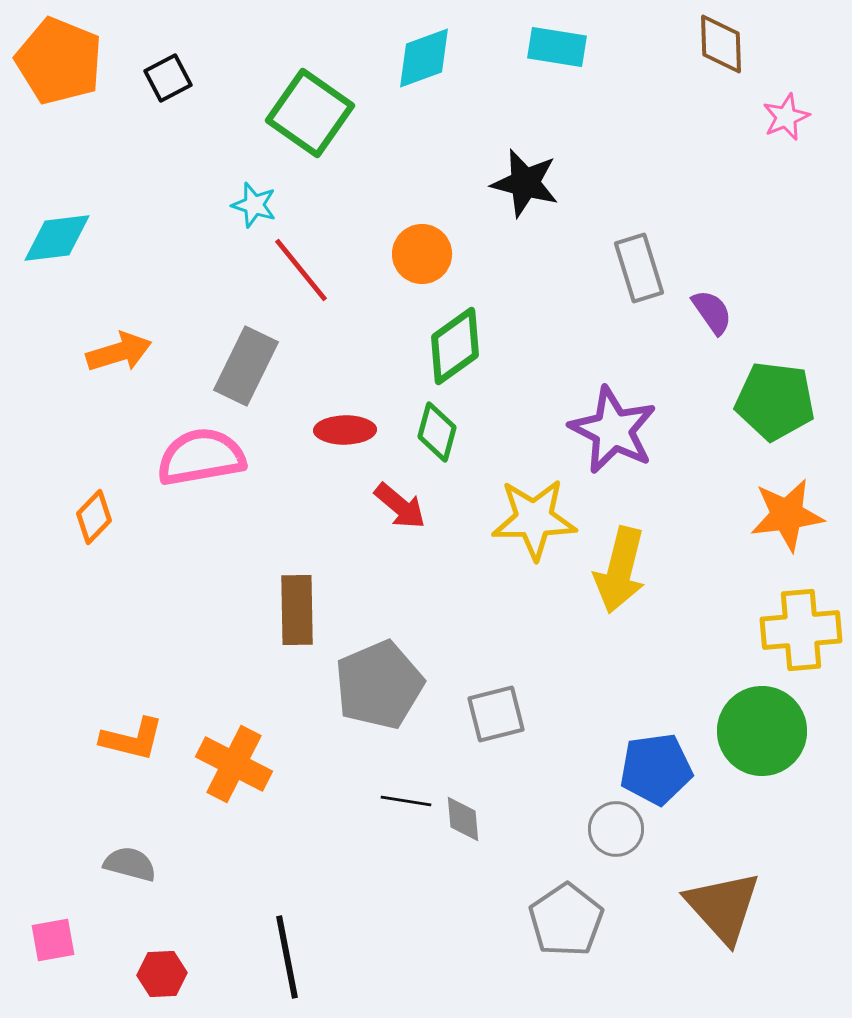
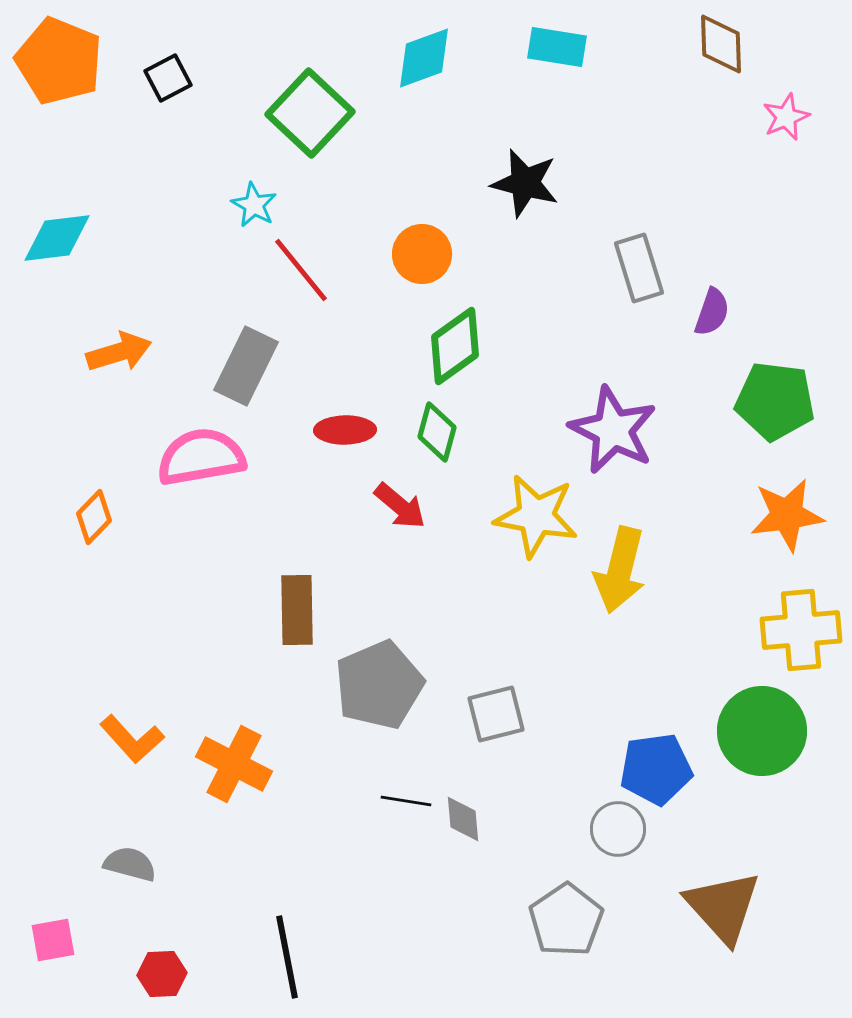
green square at (310, 113): rotated 8 degrees clockwise
cyan star at (254, 205): rotated 12 degrees clockwise
purple semicircle at (712, 312): rotated 54 degrees clockwise
yellow star at (534, 519): moved 2 px right, 3 px up; rotated 12 degrees clockwise
orange L-shape at (132, 739): rotated 34 degrees clockwise
gray circle at (616, 829): moved 2 px right
